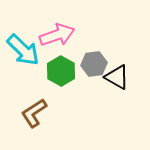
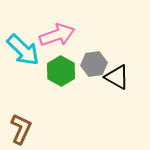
brown L-shape: moved 13 px left, 16 px down; rotated 148 degrees clockwise
